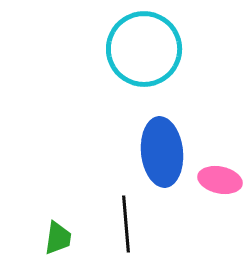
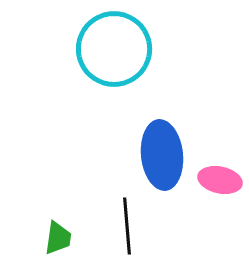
cyan circle: moved 30 px left
blue ellipse: moved 3 px down
black line: moved 1 px right, 2 px down
